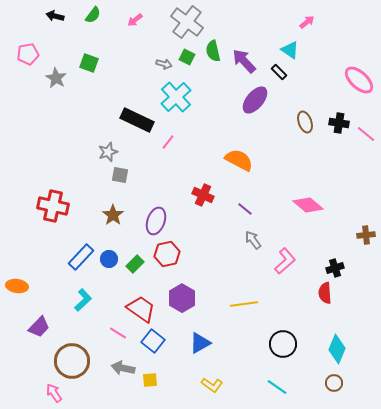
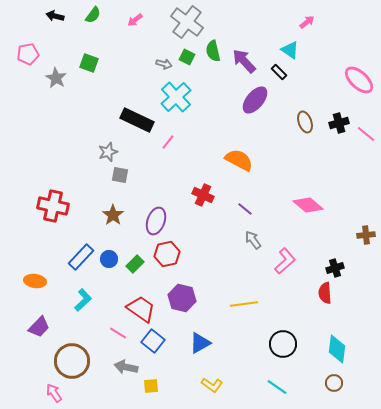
black cross at (339, 123): rotated 24 degrees counterclockwise
orange ellipse at (17, 286): moved 18 px right, 5 px up
purple hexagon at (182, 298): rotated 16 degrees counterclockwise
cyan diamond at (337, 349): rotated 16 degrees counterclockwise
gray arrow at (123, 368): moved 3 px right, 1 px up
yellow square at (150, 380): moved 1 px right, 6 px down
